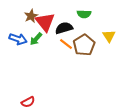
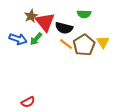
black semicircle: rotated 150 degrees counterclockwise
yellow triangle: moved 6 px left, 6 px down
